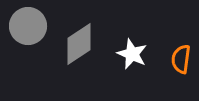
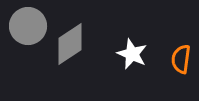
gray diamond: moved 9 px left
